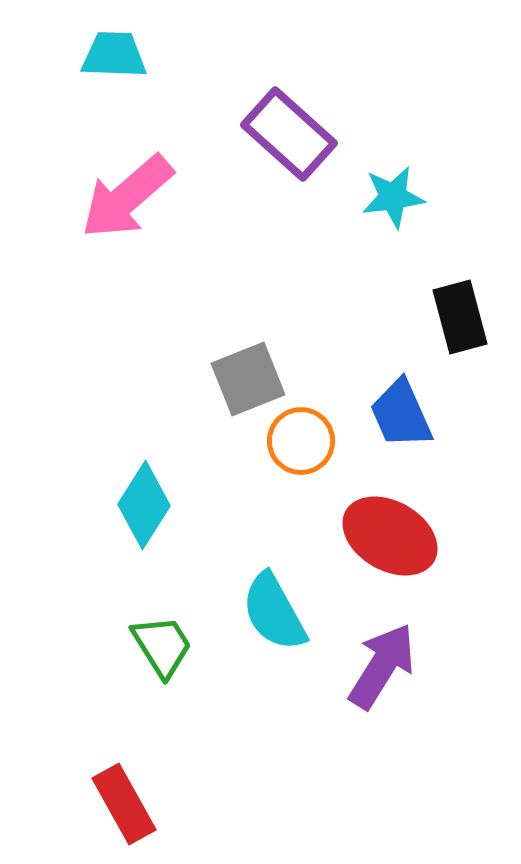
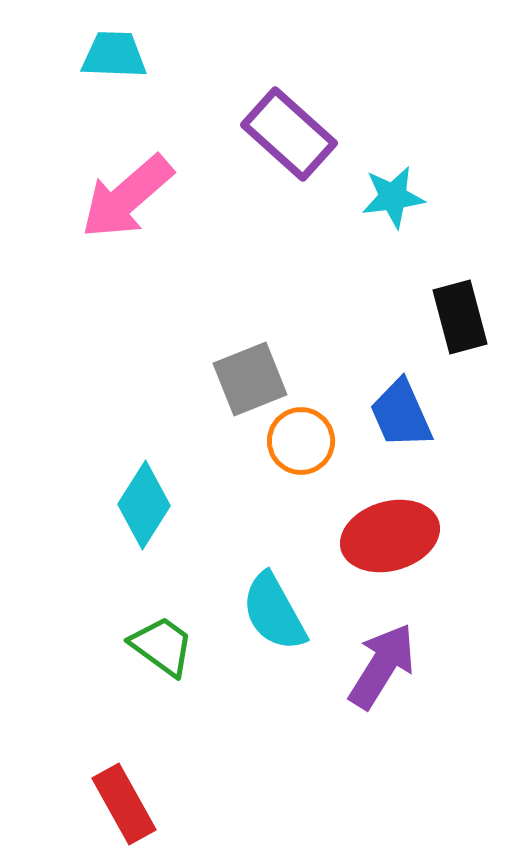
gray square: moved 2 px right
red ellipse: rotated 46 degrees counterclockwise
green trapezoid: rotated 22 degrees counterclockwise
